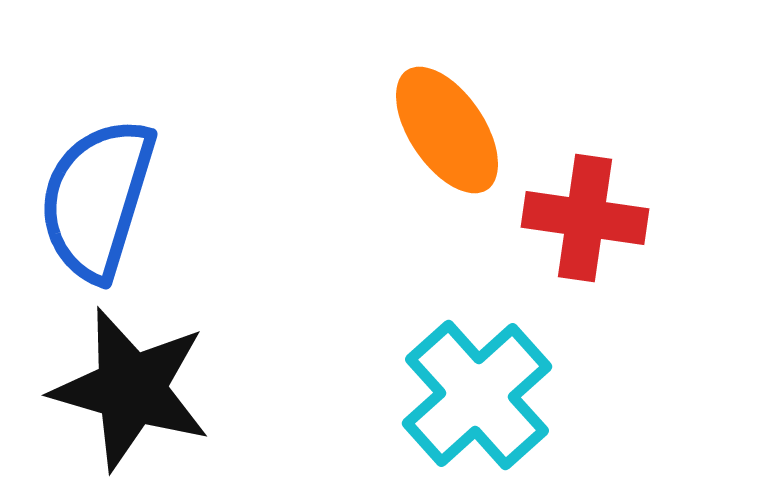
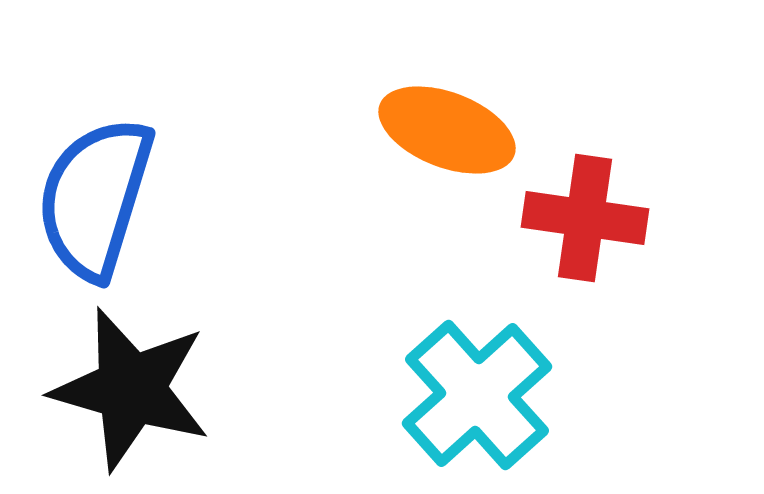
orange ellipse: rotated 35 degrees counterclockwise
blue semicircle: moved 2 px left, 1 px up
